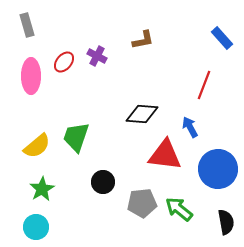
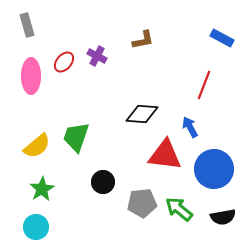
blue rectangle: rotated 20 degrees counterclockwise
blue circle: moved 4 px left
black semicircle: moved 3 px left, 5 px up; rotated 90 degrees clockwise
